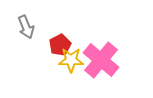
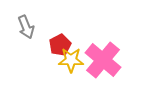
pink cross: moved 2 px right
